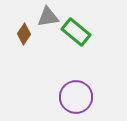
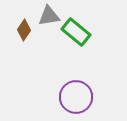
gray triangle: moved 1 px right, 1 px up
brown diamond: moved 4 px up
